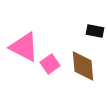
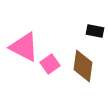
brown diamond: rotated 12 degrees clockwise
